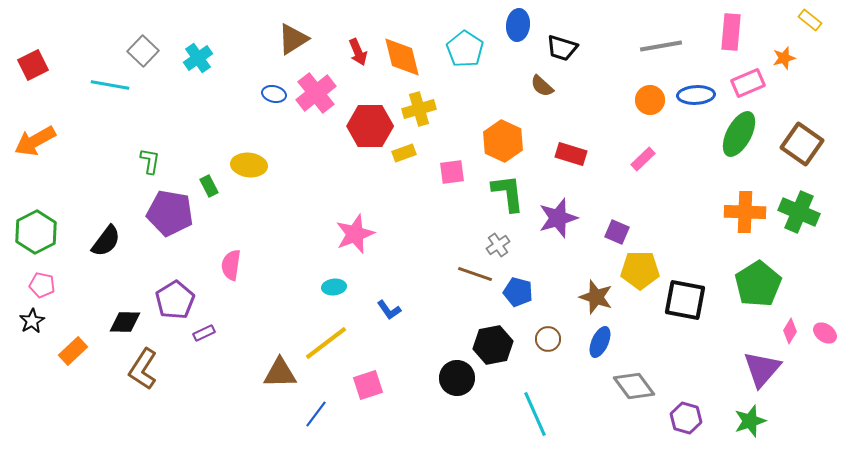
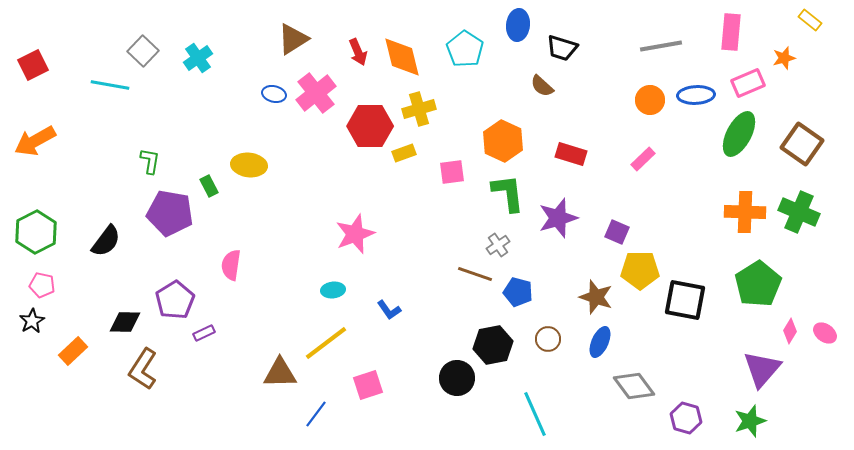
cyan ellipse at (334, 287): moved 1 px left, 3 px down
